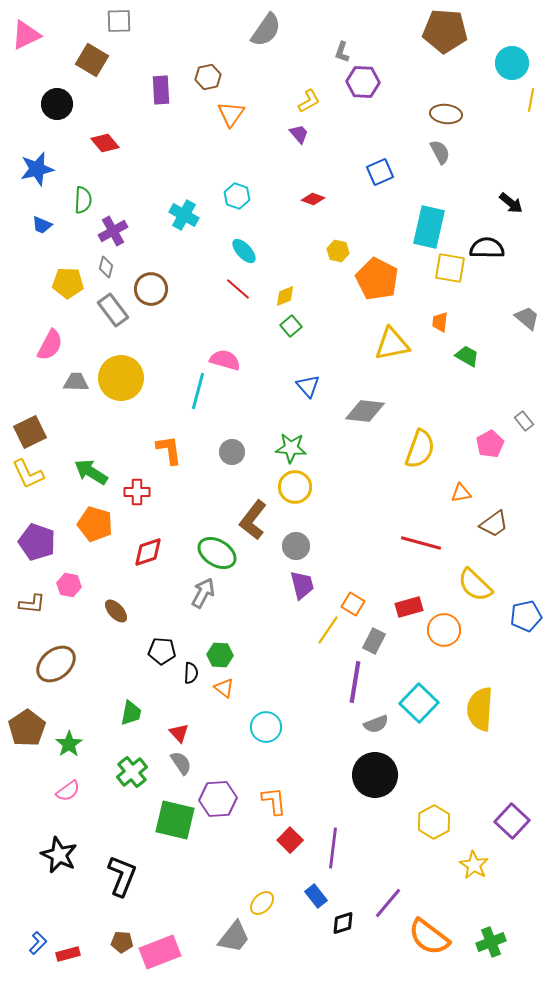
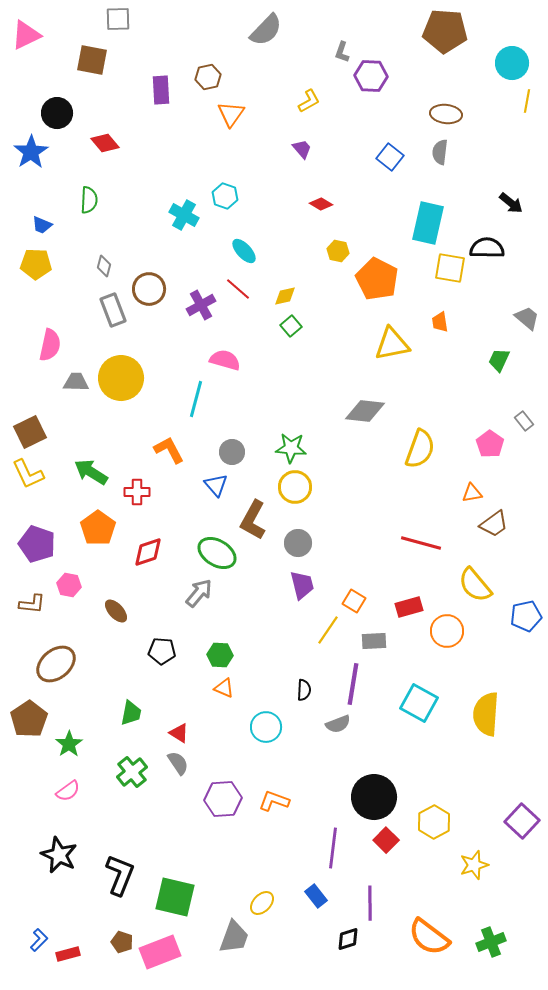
gray square at (119, 21): moved 1 px left, 2 px up
gray semicircle at (266, 30): rotated 9 degrees clockwise
brown square at (92, 60): rotated 20 degrees counterclockwise
purple hexagon at (363, 82): moved 8 px right, 6 px up
yellow line at (531, 100): moved 4 px left, 1 px down
black circle at (57, 104): moved 9 px down
purple trapezoid at (299, 134): moved 3 px right, 15 px down
gray semicircle at (440, 152): rotated 145 degrees counterclockwise
blue star at (37, 169): moved 6 px left, 17 px up; rotated 20 degrees counterclockwise
blue square at (380, 172): moved 10 px right, 15 px up; rotated 28 degrees counterclockwise
cyan hexagon at (237, 196): moved 12 px left
red diamond at (313, 199): moved 8 px right, 5 px down; rotated 10 degrees clockwise
green semicircle at (83, 200): moved 6 px right
cyan rectangle at (429, 227): moved 1 px left, 4 px up
purple cross at (113, 231): moved 88 px right, 74 px down
gray diamond at (106, 267): moved 2 px left, 1 px up
yellow pentagon at (68, 283): moved 32 px left, 19 px up
brown circle at (151, 289): moved 2 px left
yellow diamond at (285, 296): rotated 10 degrees clockwise
gray rectangle at (113, 310): rotated 16 degrees clockwise
orange trapezoid at (440, 322): rotated 15 degrees counterclockwise
pink semicircle at (50, 345): rotated 16 degrees counterclockwise
green trapezoid at (467, 356): moved 32 px right, 4 px down; rotated 95 degrees counterclockwise
blue triangle at (308, 386): moved 92 px left, 99 px down
cyan line at (198, 391): moved 2 px left, 8 px down
pink pentagon at (490, 444): rotated 8 degrees counterclockwise
orange L-shape at (169, 450): rotated 20 degrees counterclockwise
orange triangle at (461, 493): moved 11 px right
brown L-shape at (253, 520): rotated 9 degrees counterclockwise
orange pentagon at (95, 524): moved 3 px right, 4 px down; rotated 20 degrees clockwise
purple pentagon at (37, 542): moved 2 px down
gray circle at (296, 546): moved 2 px right, 3 px up
yellow semicircle at (475, 585): rotated 6 degrees clockwise
gray arrow at (203, 593): moved 4 px left; rotated 12 degrees clockwise
orange square at (353, 604): moved 1 px right, 3 px up
orange circle at (444, 630): moved 3 px right, 1 px down
gray rectangle at (374, 641): rotated 60 degrees clockwise
black semicircle at (191, 673): moved 113 px right, 17 px down
purple line at (355, 682): moved 2 px left, 2 px down
orange triangle at (224, 688): rotated 15 degrees counterclockwise
cyan square at (419, 703): rotated 15 degrees counterclockwise
yellow semicircle at (480, 709): moved 6 px right, 5 px down
gray semicircle at (376, 724): moved 38 px left
brown pentagon at (27, 728): moved 2 px right, 9 px up
red triangle at (179, 733): rotated 15 degrees counterclockwise
gray semicircle at (181, 763): moved 3 px left
black circle at (375, 775): moved 1 px left, 22 px down
purple hexagon at (218, 799): moved 5 px right
orange L-shape at (274, 801): rotated 64 degrees counterclockwise
green square at (175, 820): moved 77 px down
purple square at (512, 821): moved 10 px right
red square at (290, 840): moved 96 px right
yellow star at (474, 865): rotated 24 degrees clockwise
black L-shape at (122, 876): moved 2 px left, 1 px up
purple line at (388, 903): moved 18 px left; rotated 40 degrees counterclockwise
black diamond at (343, 923): moved 5 px right, 16 px down
gray trapezoid at (234, 937): rotated 18 degrees counterclockwise
brown pentagon at (122, 942): rotated 15 degrees clockwise
blue L-shape at (38, 943): moved 1 px right, 3 px up
